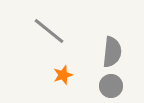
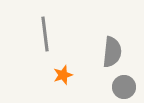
gray line: moved 4 px left, 3 px down; rotated 44 degrees clockwise
gray circle: moved 13 px right, 1 px down
